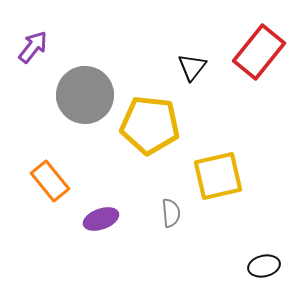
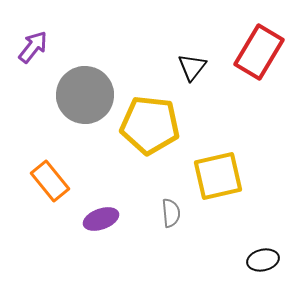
red rectangle: rotated 8 degrees counterclockwise
black ellipse: moved 1 px left, 6 px up
